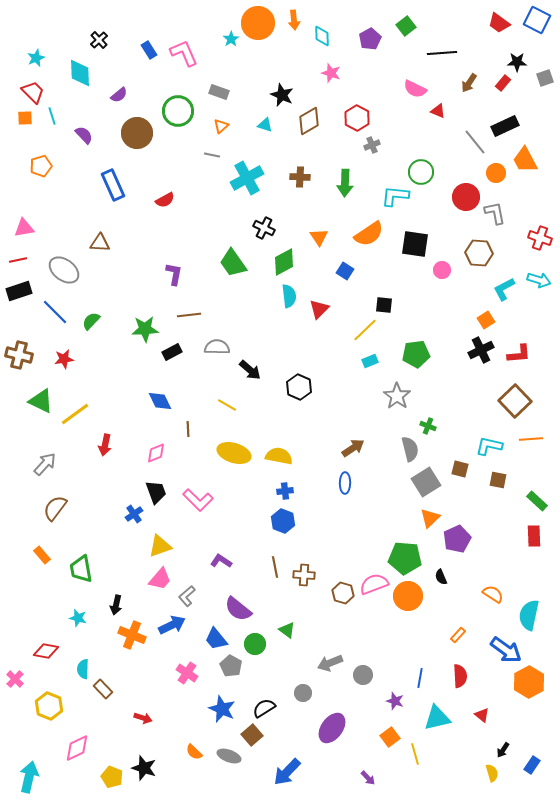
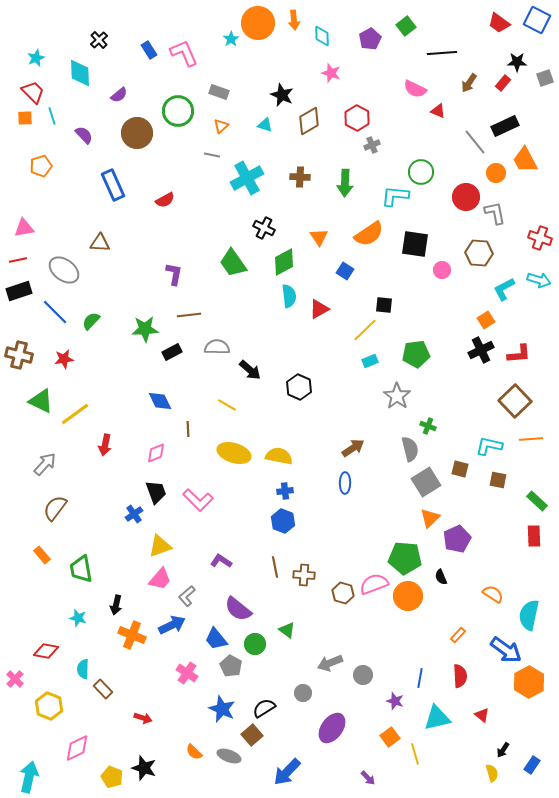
red triangle at (319, 309): rotated 15 degrees clockwise
